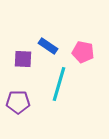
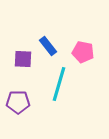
blue rectangle: rotated 18 degrees clockwise
